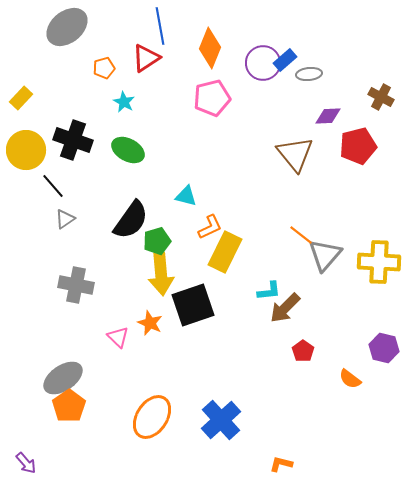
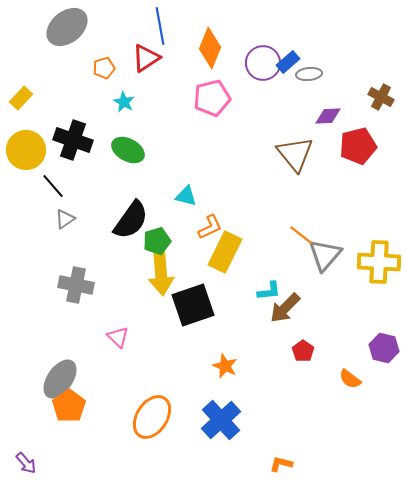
blue rectangle at (285, 60): moved 3 px right, 2 px down
orange star at (150, 323): moved 75 px right, 43 px down
gray ellipse at (63, 378): moved 3 px left, 1 px down; rotated 21 degrees counterclockwise
